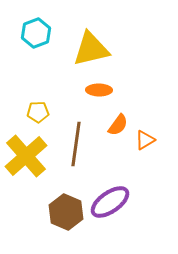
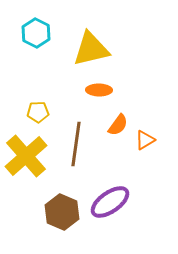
cyan hexagon: rotated 12 degrees counterclockwise
brown hexagon: moved 4 px left
